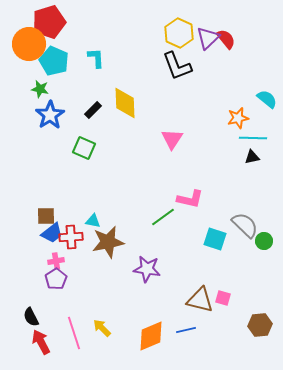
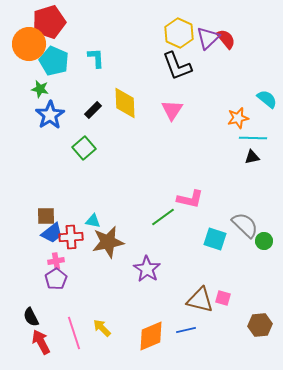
pink triangle: moved 29 px up
green square: rotated 25 degrees clockwise
purple star: rotated 24 degrees clockwise
